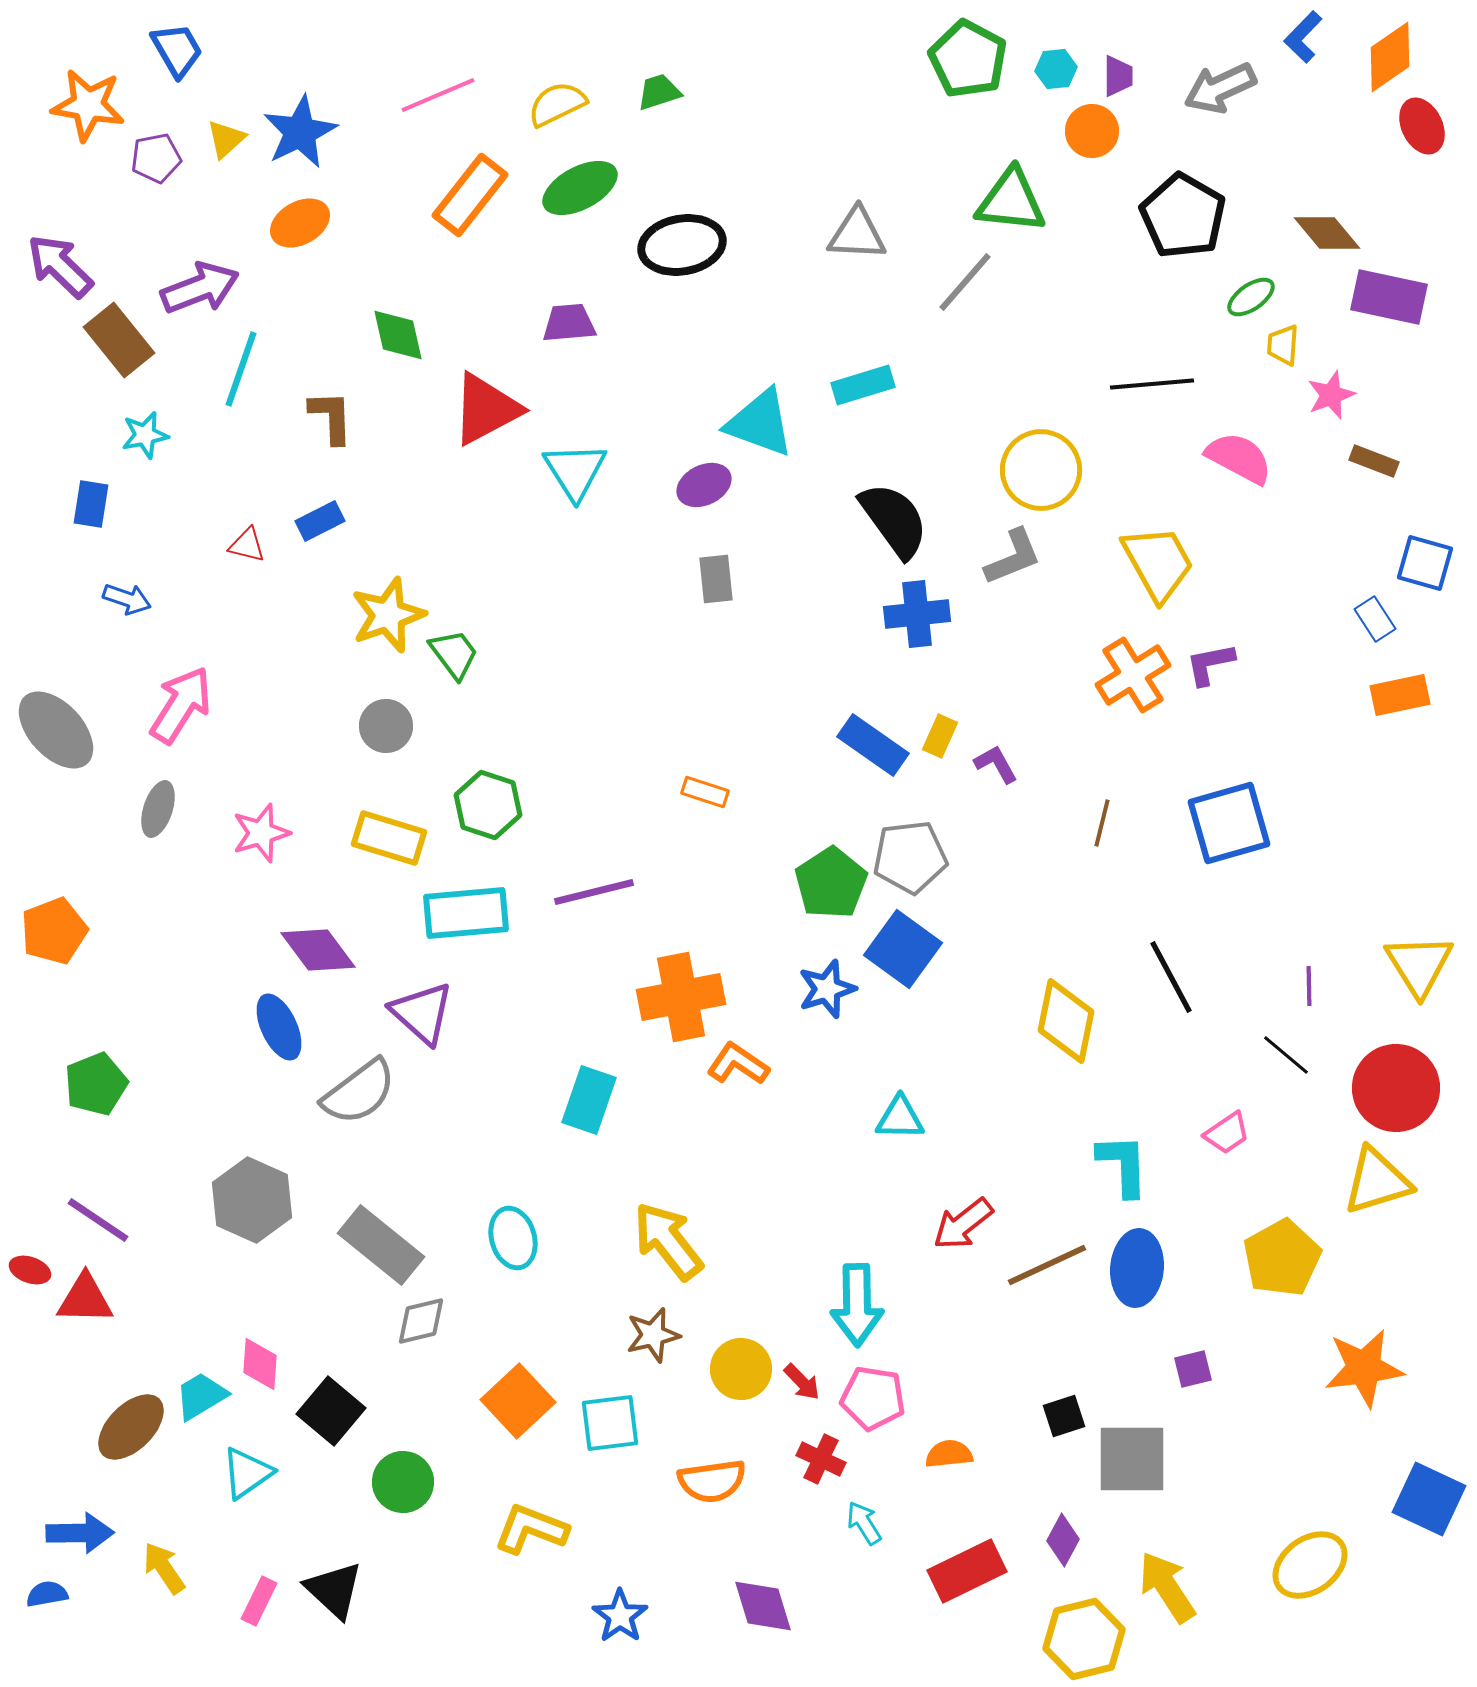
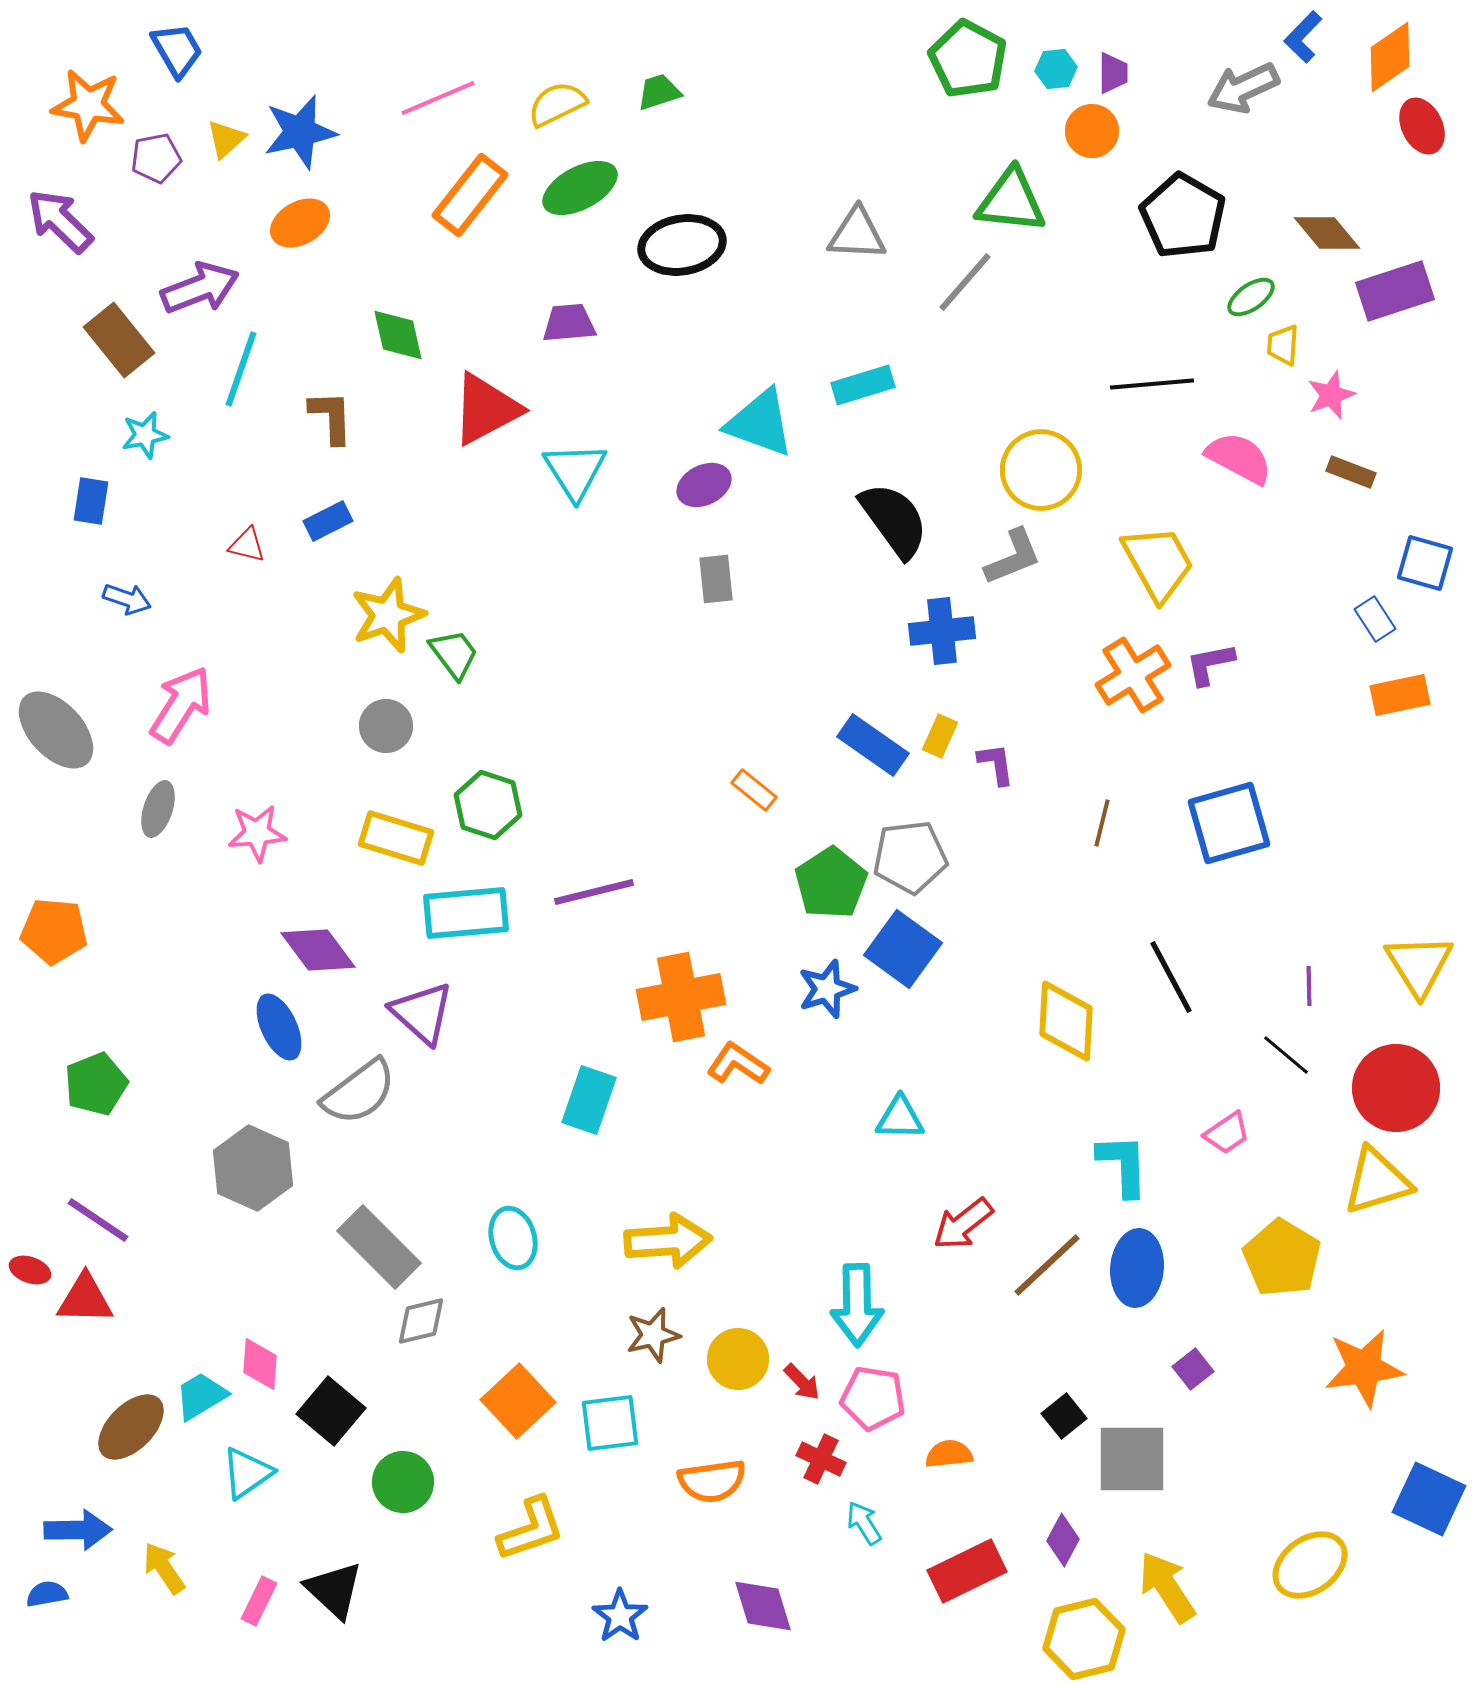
purple trapezoid at (1118, 76): moved 5 px left, 3 px up
gray arrow at (1220, 88): moved 23 px right
pink line at (438, 95): moved 3 px down
blue star at (300, 132): rotated 14 degrees clockwise
purple arrow at (60, 266): moved 45 px up
purple rectangle at (1389, 297): moved 6 px right, 6 px up; rotated 30 degrees counterclockwise
brown rectangle at (1374, 461): moved 23 px left, 11 px down
blue rectangle at (91, 504): moved 3 px up
blue rectangle at (320, 521): moved 8 px right
blue cross at (917, 614): moved 25 px right, 17 px down
purple L-shape at (996, 764): rotated 21 degrees clockwise
orange rectangle at (705, 792): moved 49 px right, 2 px up; rotated 21 degrees clockwise
pink star at (261, 833): moved 4 px left; rotated 12 degrees clockwise
yellow rectangle at (389, 838): moved 7 px right
orange pentagon at (54, 931): rotated 26 degrees clockwise
yellow diamond at (1066, 1021): rotated 8 degrees counterclockwise
gray hexagon at (252, 1200): moved 1 px right, 32 px up
yellow arrow at (668, 1241): rotated 124 degrees clockwise
gray rectangle at (381, 1245): moved 2 px left, 2 px down; rotated 6 degrees clockwise
yellow pentagon at (1282, 1258): rotated 12 degrees counterclockwise
brown line at (1047, 1265): rotated 18 degrees counterclockwise
yellow circle at (741, 1369): moved 3 px left, 10 px up
purple square at (1193, 1369): rotated 24 degrees counterclockwise
black square at (1064, 1416): rotated 21 degrees counterclockwise
yellow L-shape at (531, 1529): rotated 140 degrees clockwise
blue arrow at (80, 1533): moved 2 px left, 3 px up
